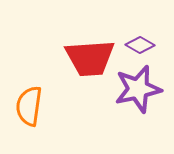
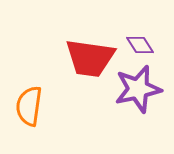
purple diamond: rotated 28 degrees clockwise
red trapezoid: rotated 12 degrees clockwise
